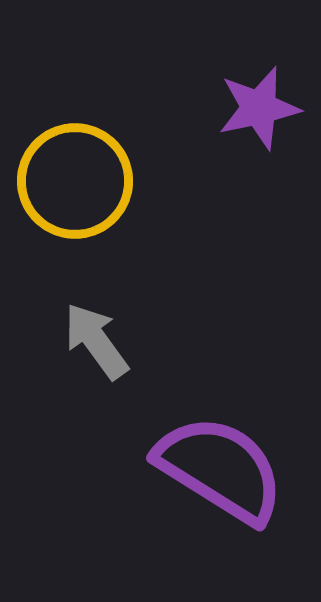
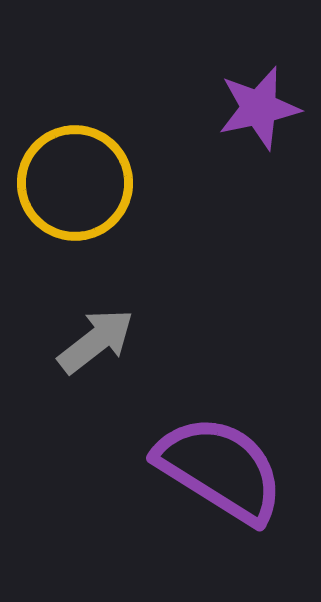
yellow circle: moved 2 px down
gray arrow: rotated 88 degrees clockwise
